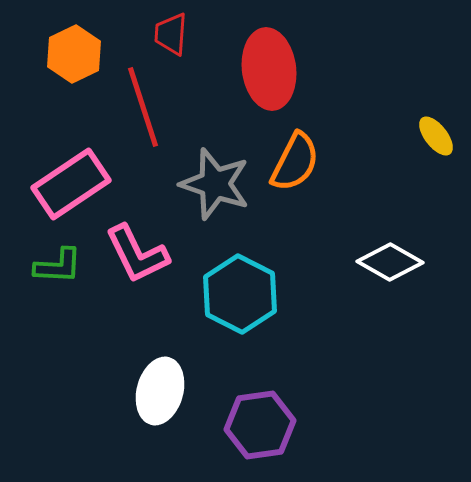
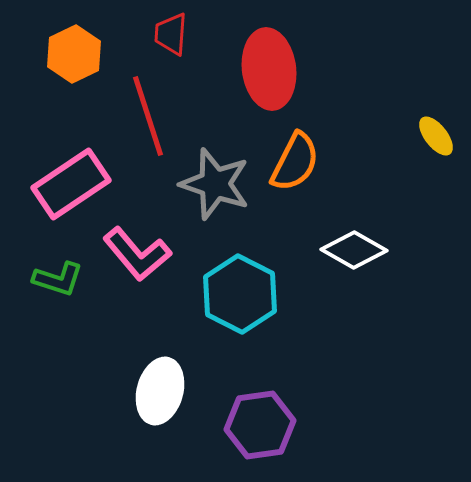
red line: moved 5 px right, 9 px down
pink L-shape: rotated 14 degrees counterclockwise
white diamond: moved 36 px left, 12 px up
green L-shape: moved 13 px down; rotated 15 degrees clockwise
